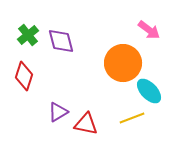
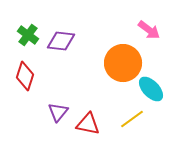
green cross: rotated 15 degrees counterclockwise
purple diamond: rotated 68 degrees counterclockwise
red diamond: moved 1 px right
cyan ellipse: moved 2 px right, 2 px up
purple triangle: rotated 20 degrees counterclockwise
yellow line: moved 1 px down; rotated 15 degrees counterclockwise
red triangle: moved 2 px right
